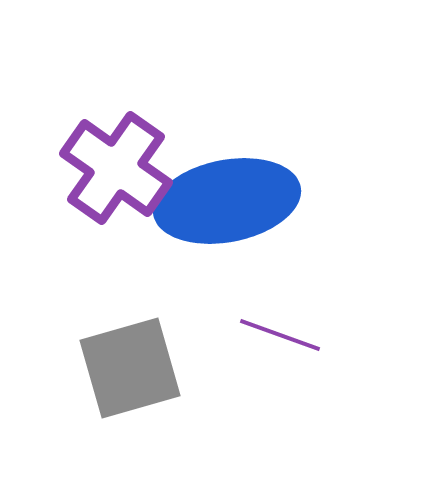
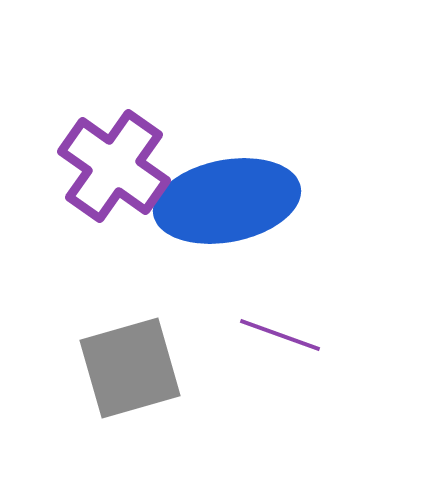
purple cross: moved 2 px left, 2 px up
